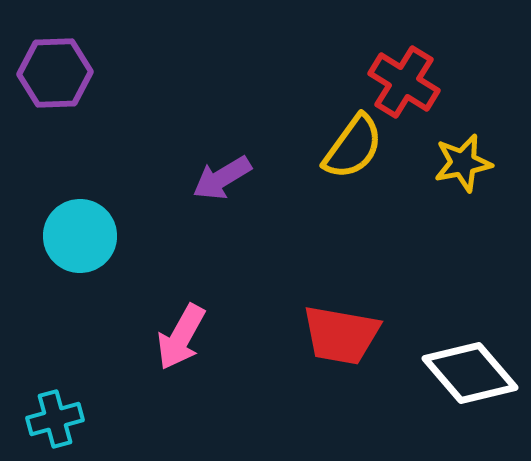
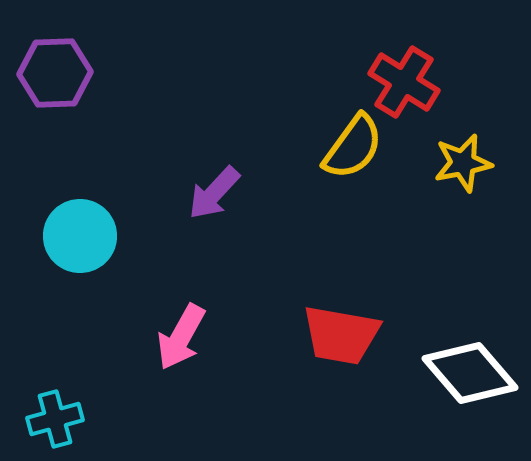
purple arrow: moved 8 px left, 15 px down; rotated 16 degrees counterclockwise
